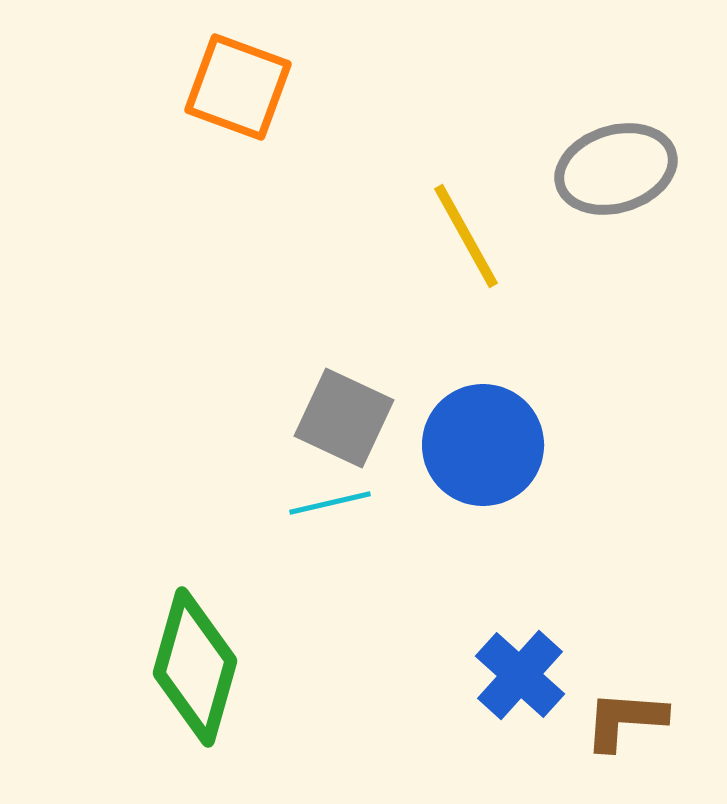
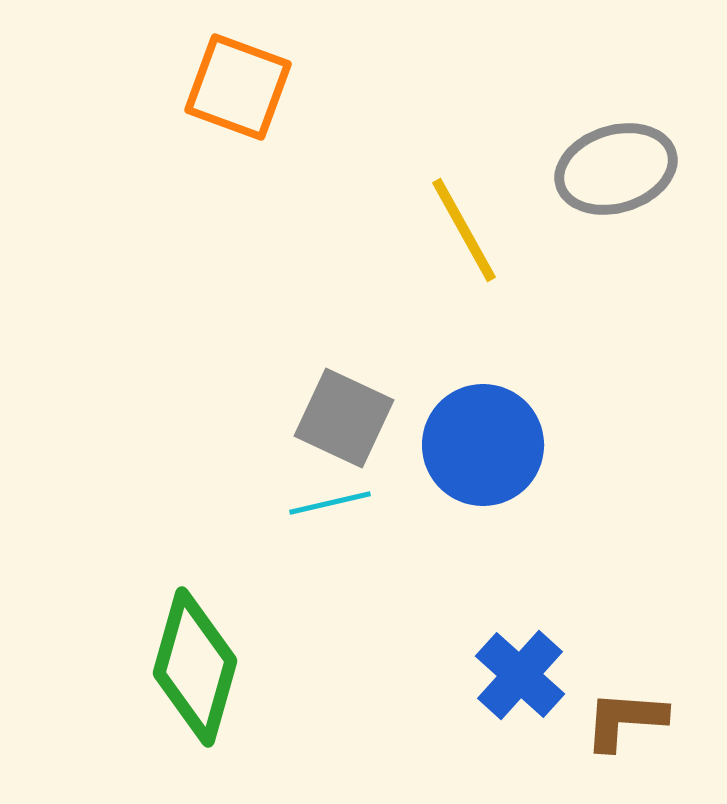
yellow line: moved 2 px left, 6 px up
